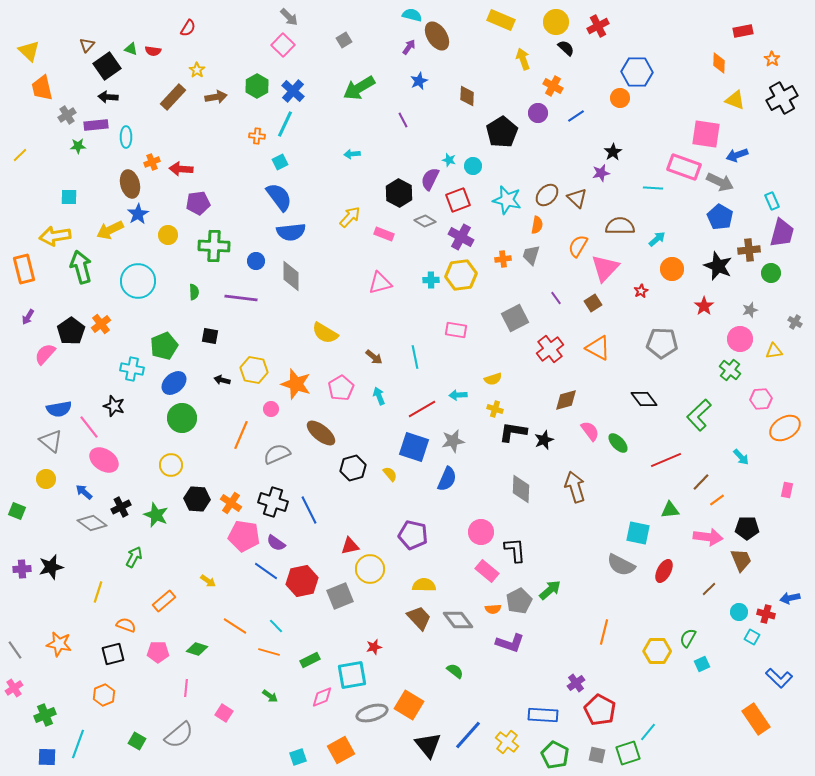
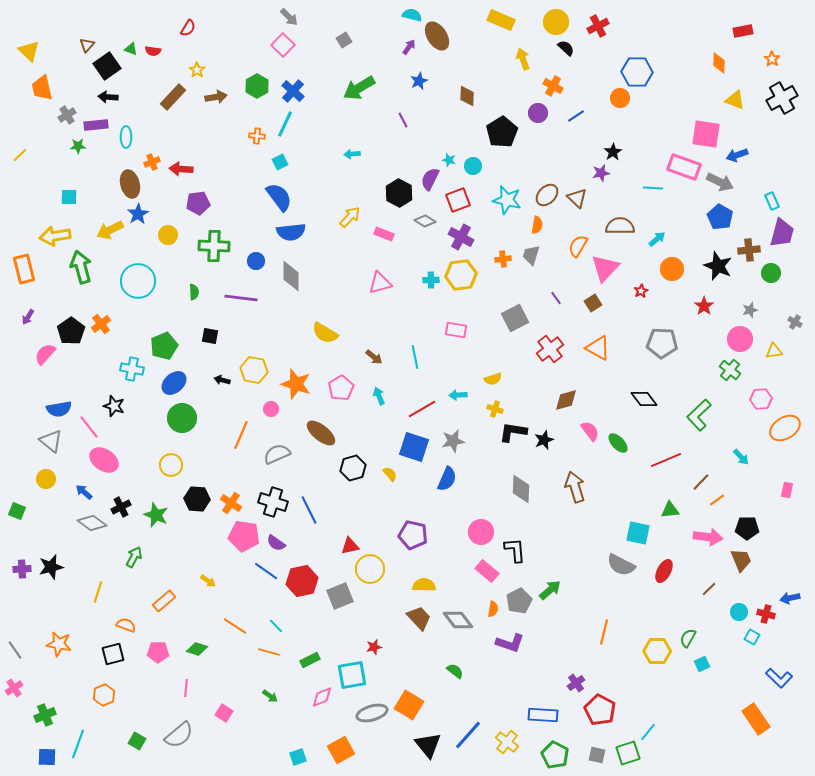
orange semicircle at (493, 609): rotated 77 degrees counterclockwise
